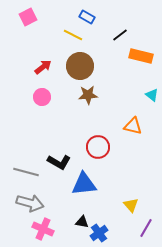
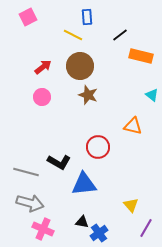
blue rectangle: rotated 56 degrees clockwise
brown star: rotated 24 degrees clockwise
